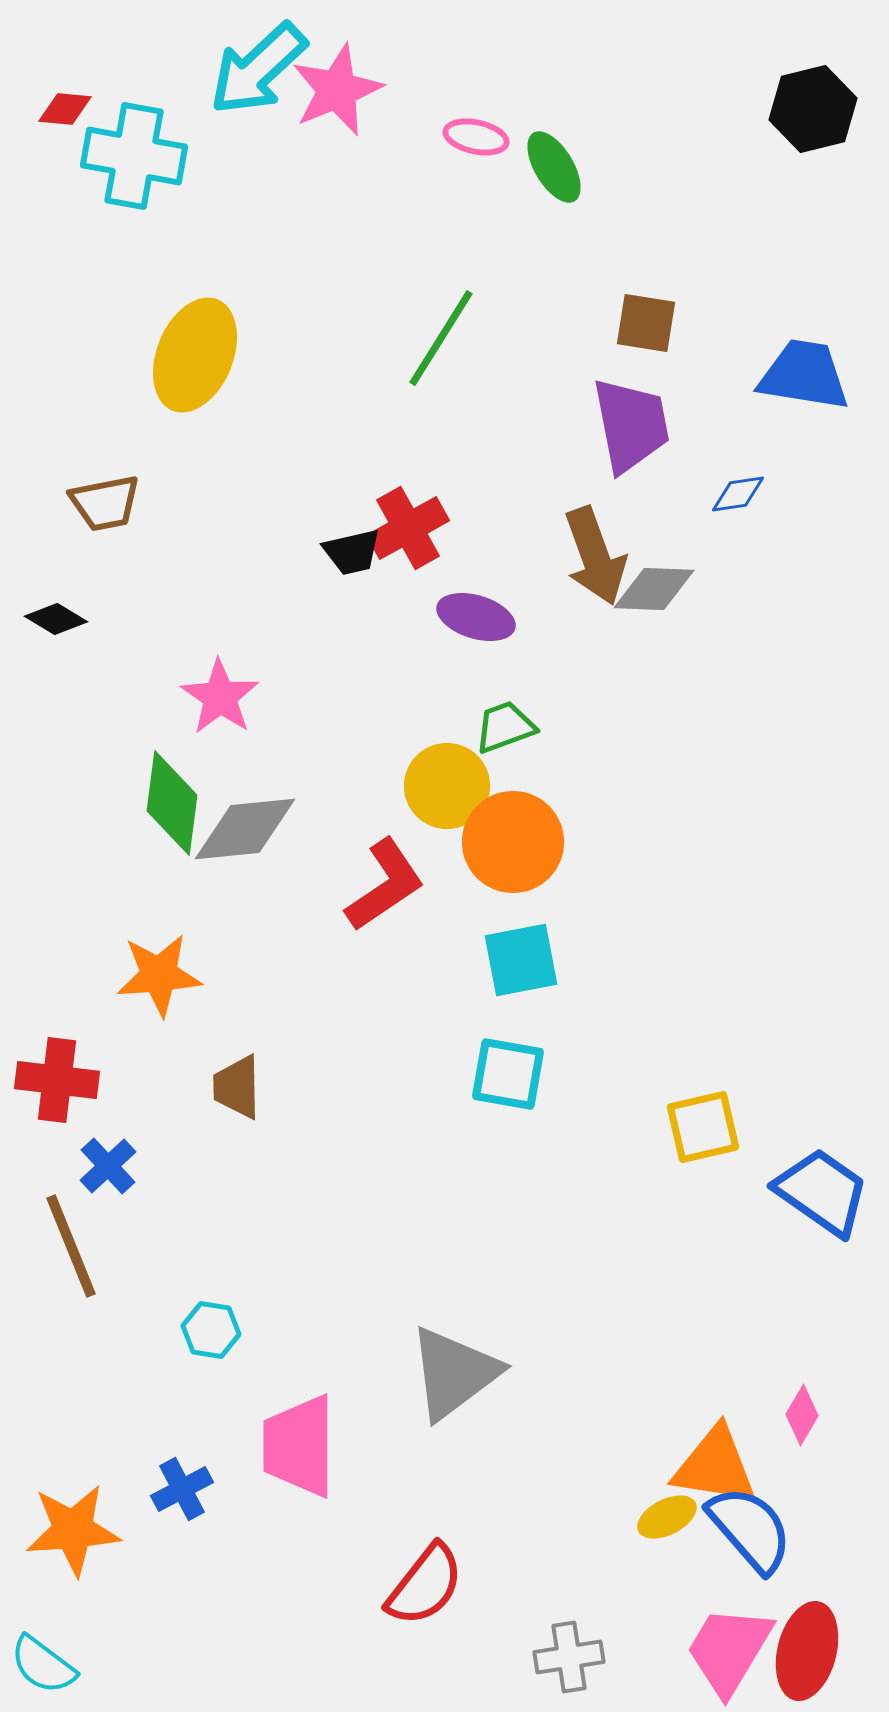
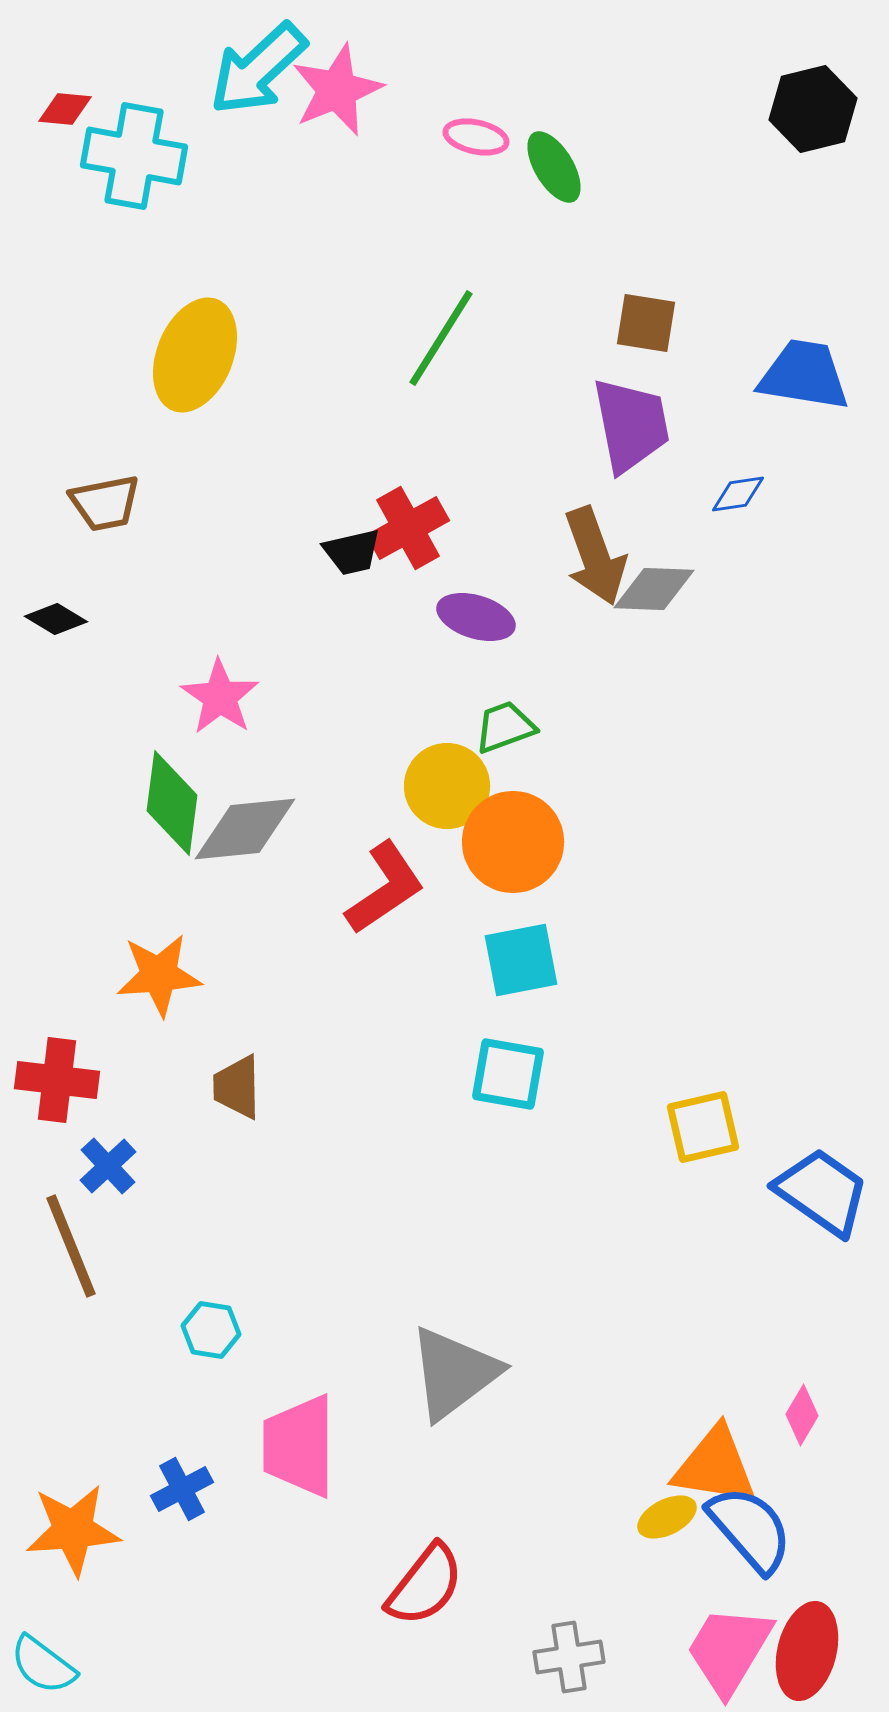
red L-shape at (385, 885): moved 3 px down
